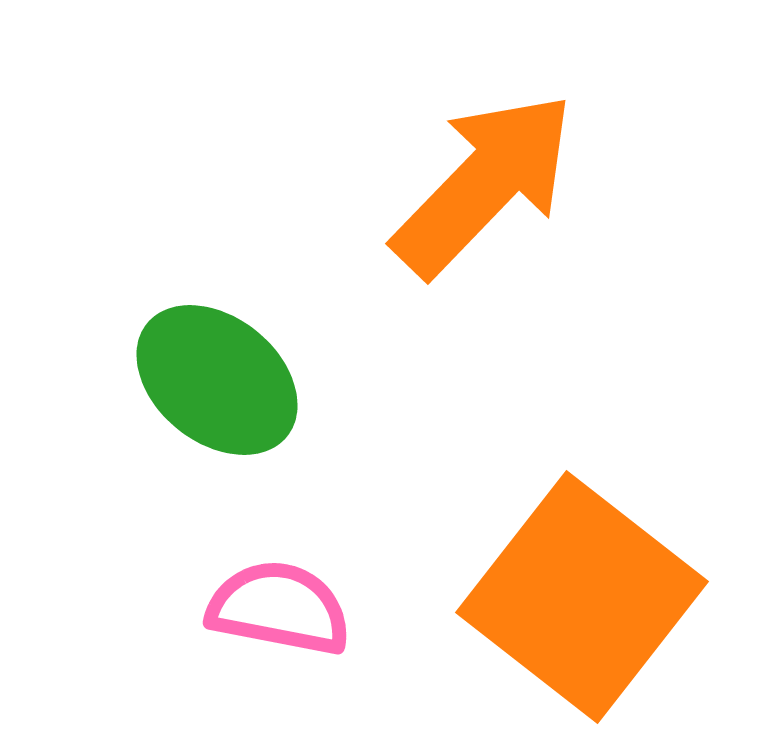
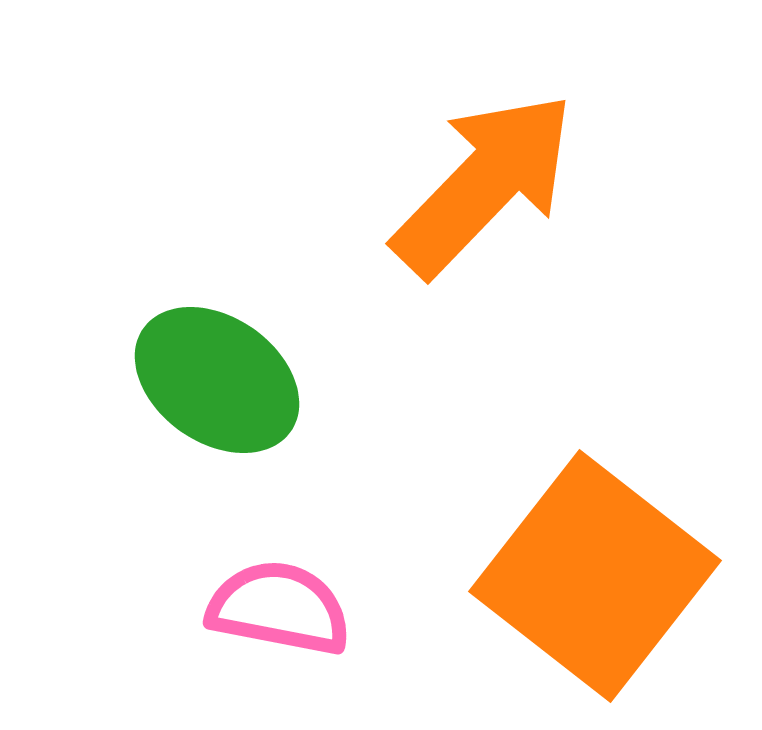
green ellipse: rotated 4 degrees counterclockwise
orange square: moved 13 px right, 21 px up
